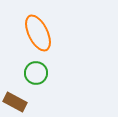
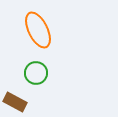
orange ellipse: moved 3 px up
